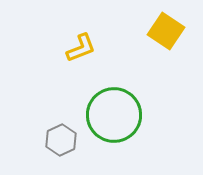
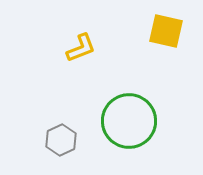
yellow square: rotated 21 degrees counterclockwise
green circle: moved 15 px right, 6 px down
